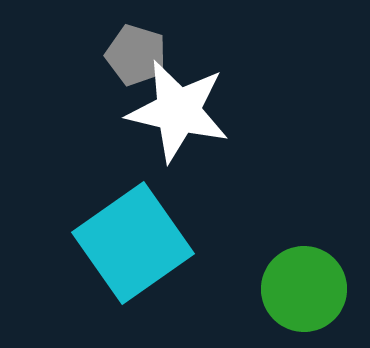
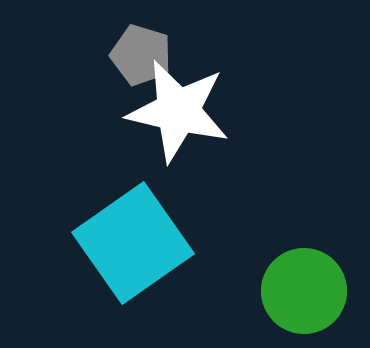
gray pentagon: moved 5 px right
green circle: moved 2 px down
